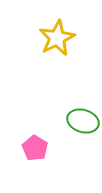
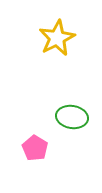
green ellipse: moved 11 px left, 4 px up; rotated 8 degrees counterclockwise
